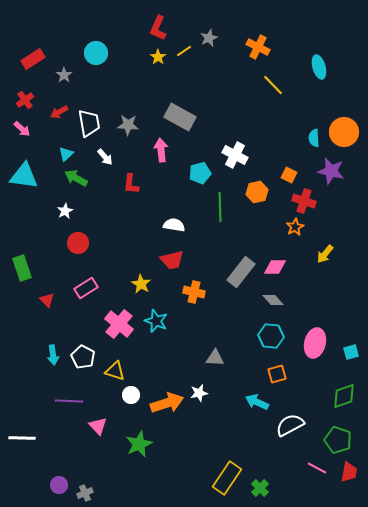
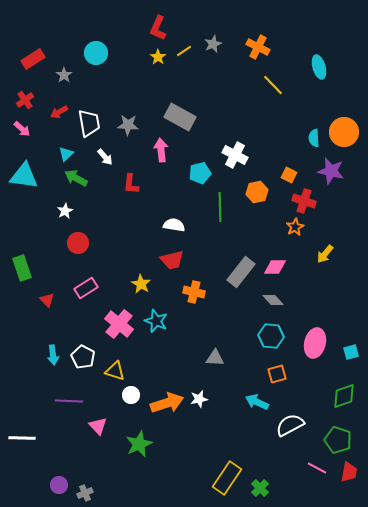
gray star at (209, 38): moved 4 px right, 6 px down
white star at (199, 393): moved 6 px down
